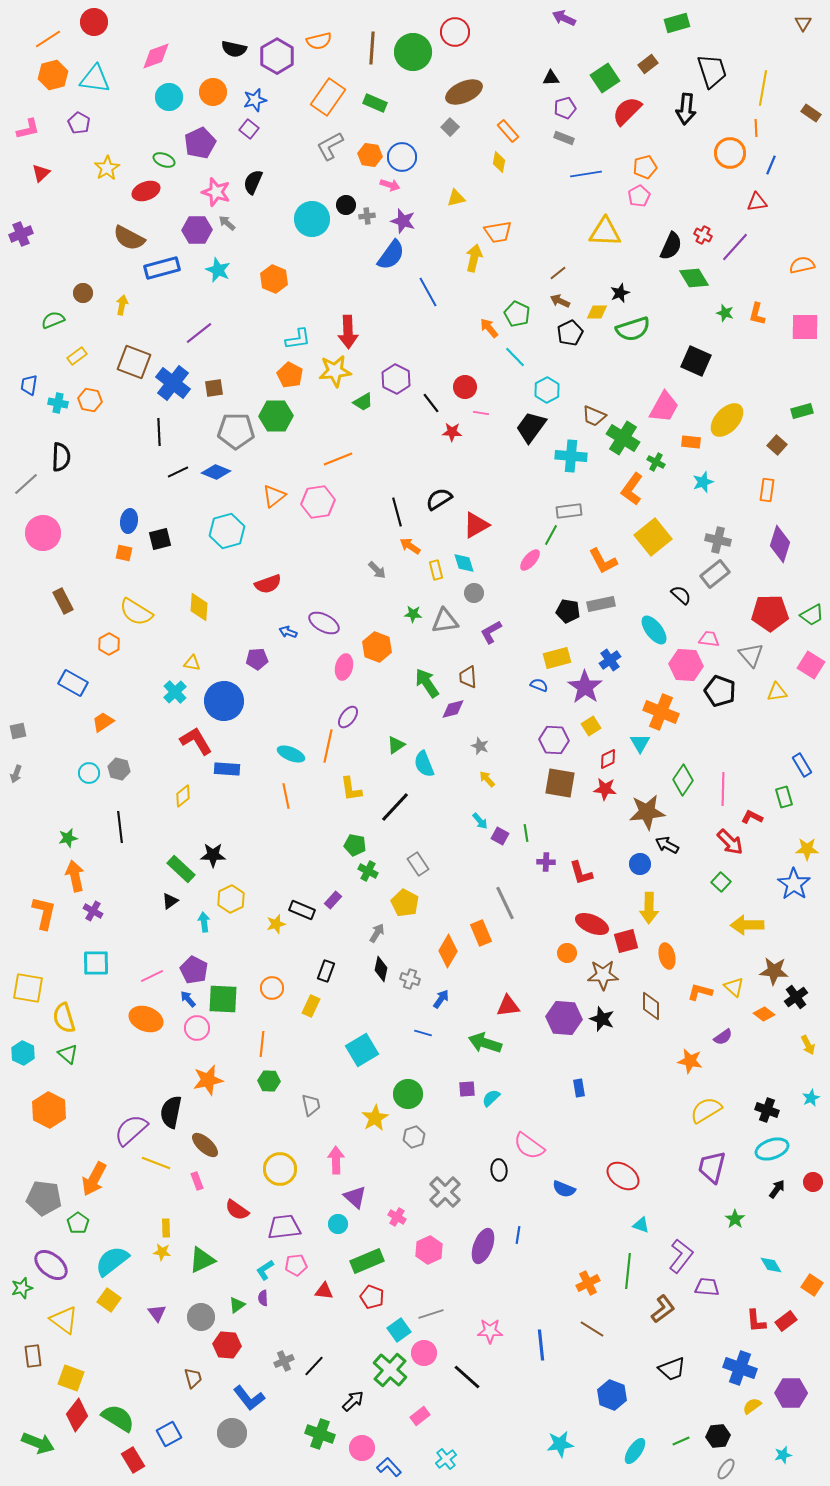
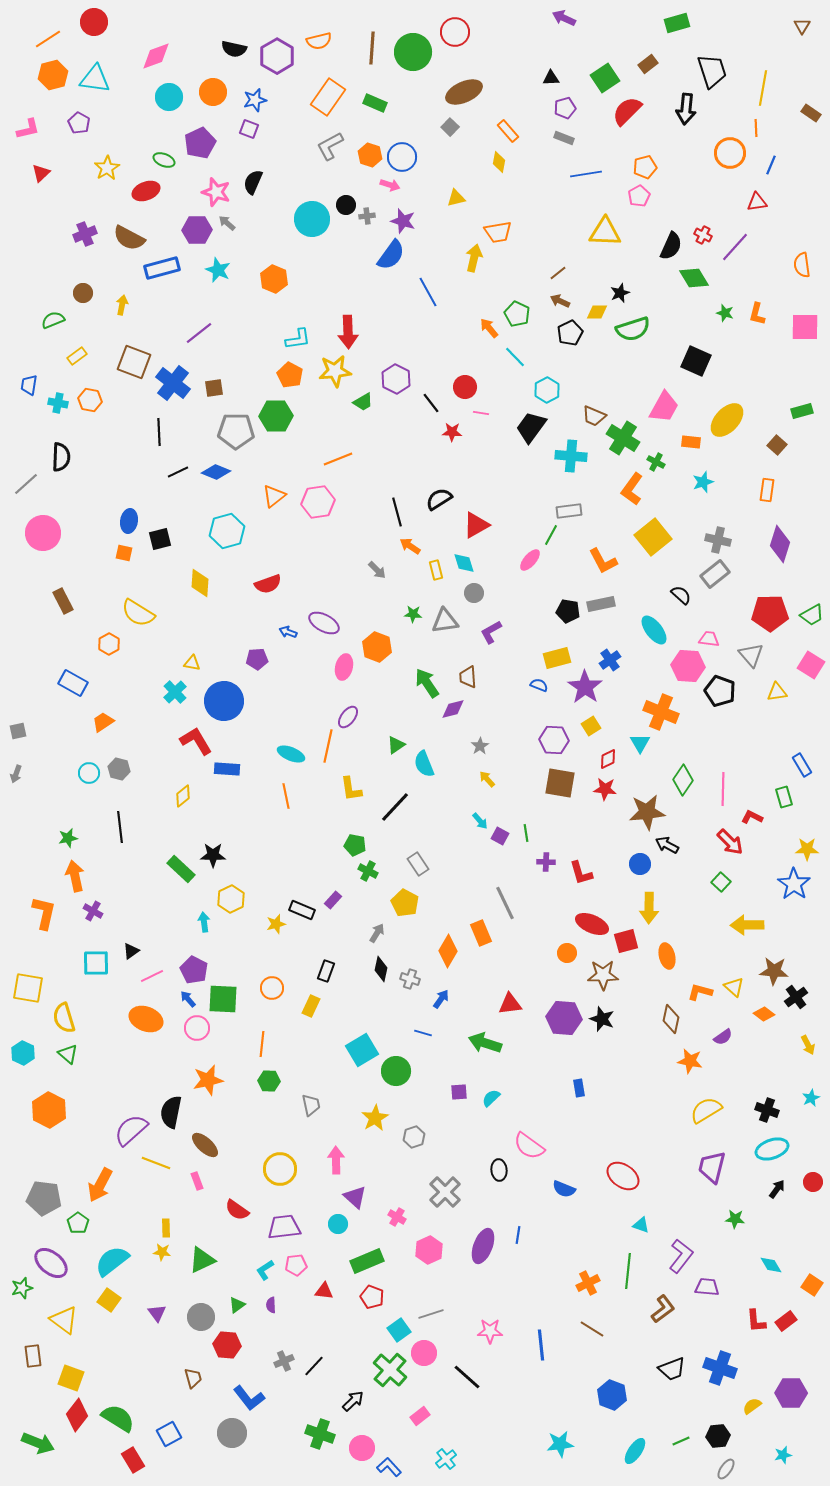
brown triangle at (803, 23): moved 1 px left, 3 px down
purple square at (249, 129): rotated 18 degrees counterclockwise
orange hexagon at (370, 155): rotated 10 degrees clockwise
purple cross at (21, 234): moved 64 px right
orange semicircle at (802, 265): rotated 85 degrees counterclockwise
yellow diamond at (199, 607): moved 1 px right, 24 px up
yellow semicircle at (136, 612): moved 2 px right, 1 px down
pink hexagon at (686, 665): moved 2 px right, 1 px down
gray star at (480, 746): rotated 18 degrees clockwise
black triangle at (170, 901): moved 39 px left, 50 px down
red triangle at (508, 1006): moved 2 px right, 2 px up
brown diamond at (651, 1006): moved 20 px right, 13 px down; rotated 12 degrees clockwise
purple square at (467, 1089): moved 8 px left, 3 px down
green circle at (408, 1094): moved 12 px left, 23 px up
orange arrow at (94, 1179): moved 6 px right, 6 px down
green star at (735, 1219): rotated 30 degrees counterclockwise
purple ellipse at (51, 1265): moved 2 px up
purple semicircle at (263, 1298): moved 8 px right, 7 px down
blue cross at (740, 1368): moved 20 px left
